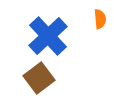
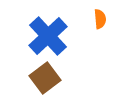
brown square: moved 6 px right
